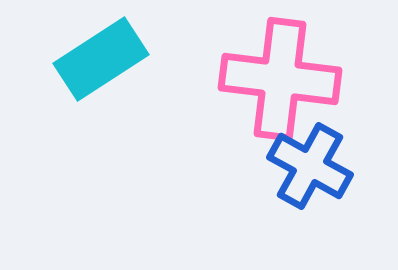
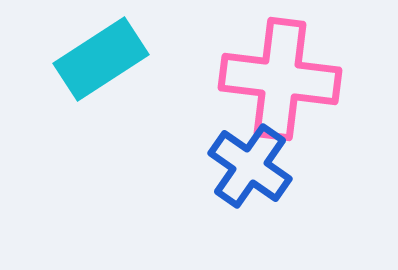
blue cross: moved 60 px left; rotated 6 degrees clockwise
